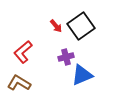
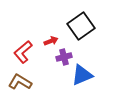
red arrow: moved 5 px left, 15 px down; rotated 72 degrees counterclockwise
purple cross: moved 2 px left
brown L-shape: moved 1 px right, 1 px up
